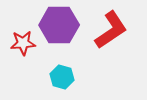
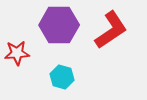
red star: moved 6 px left, 10 px down
